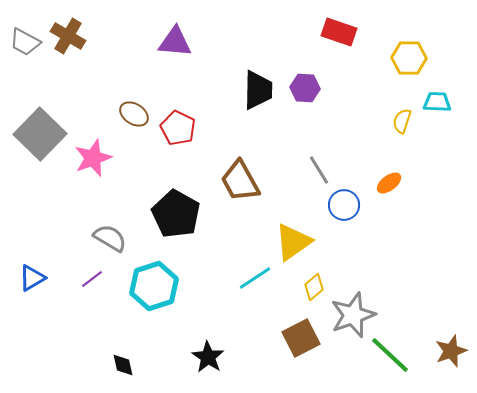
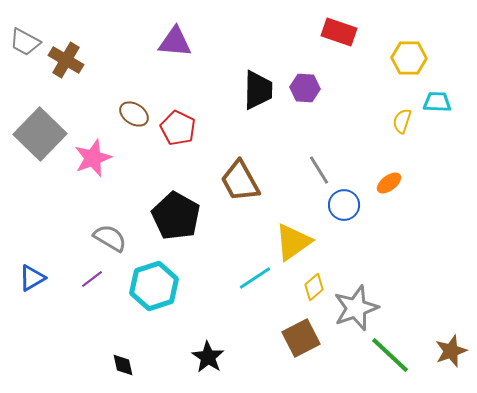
brown cross: moved 2 px left, 24 px down
black pentagon: moved 2 px down
gray star: moved 3 px right, 7 px up
